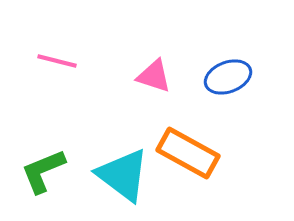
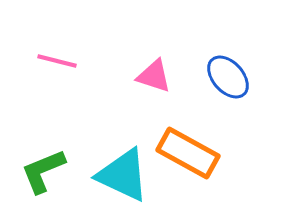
blue ellipse: rotated 69 degrees clockwise
cyan triangle: rotated 12 degrees counterclockwise
